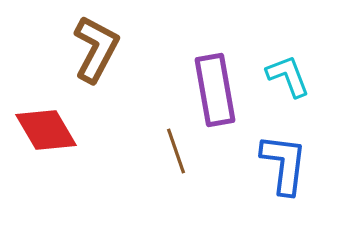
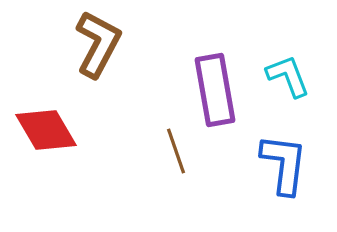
brown L-shape: moved 2 px right, 5 px up
